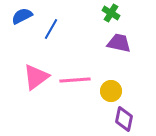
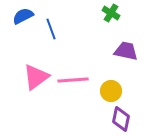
blue semicircle: moved 1 px right
blue line: rotated 50 degrees counterclockwise
purple trapezoid: moved 7 px right, 8 px down
pink line: moved 2 px left
purple diamond: moved 3 px left
